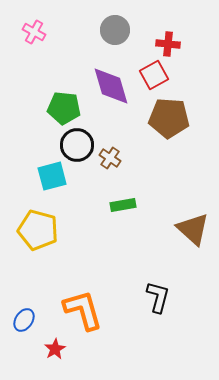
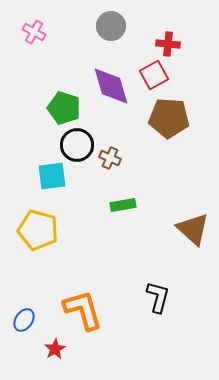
gray circle: moved 4 px left, 4 px up
green pentagon: rotated 12 degrees clockwise
brown cross: rotated 10 degrees counterclockwise
cyan square: rotated 8 degrees clockwise
